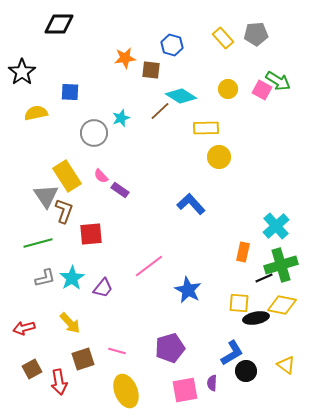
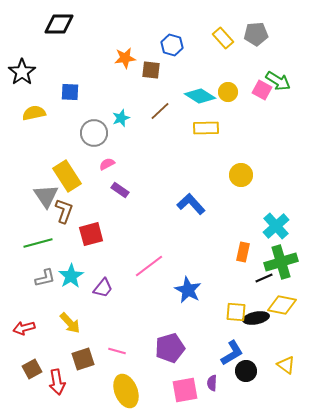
yellow circle at (228, 89): moved 3 px down
cyan diamond at (181, 96): moved 19 px right
yellow semicircle at (36, 113): moved 2 px left
yellow circle at (219, 157): moved 22 px right, 18 px down
pink semicircle at (101, 176): moved 6 px right, 12 px up; rotated 105 degrees clockwise
red square at (91, 234): rotated 10 degrees counterclockwise
green cross at (281, 265): moved 3 px up
cyan star at (72, 278): moved 1 px left, 2 px up
yellow square at (239, 303): moved 3 px left, 9 px down
red arrow at (59, 382): moved 2 px left
